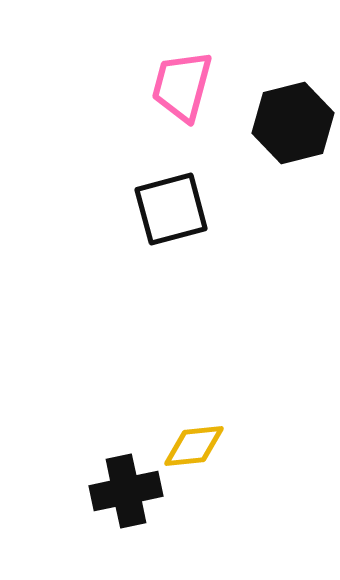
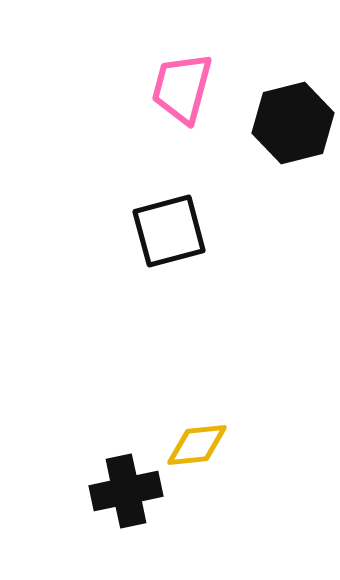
pink trapezoid: moved 2 px down
black square: moved 2 px left, 22 px down
yellow diamond: moved 3 px right, 1 px up
